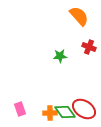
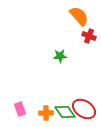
red cross: moved 11 px up
orange cross: moved 4 px left
